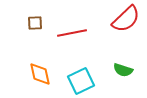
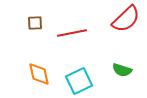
green semicircle: moved 1 px left
orange diamond: moved 1 px left
cyan square: moved 2 px left
